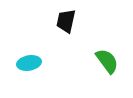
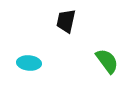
cyan ellipse: rotated 15 degrees clockwise
